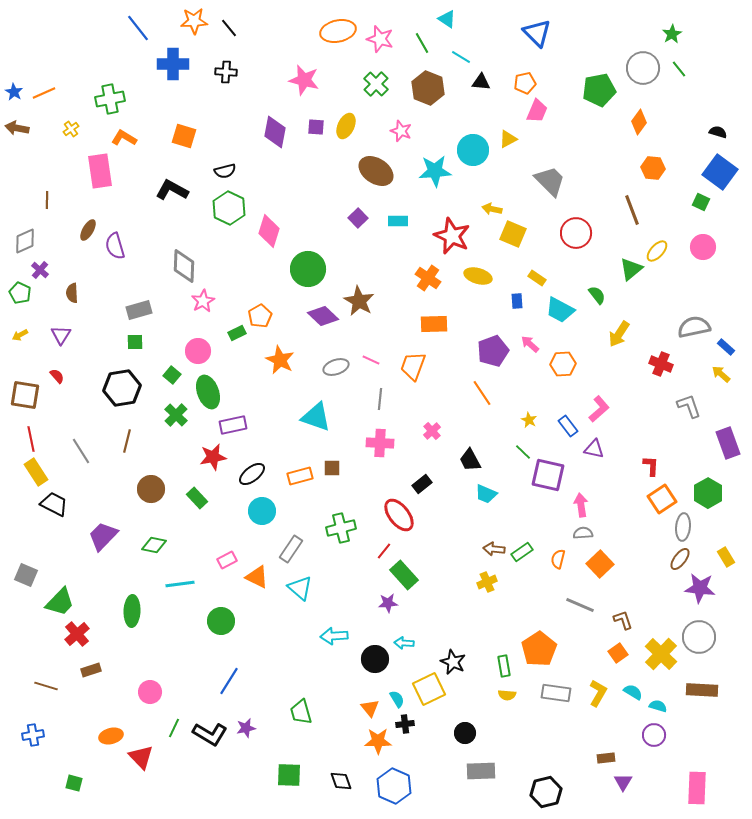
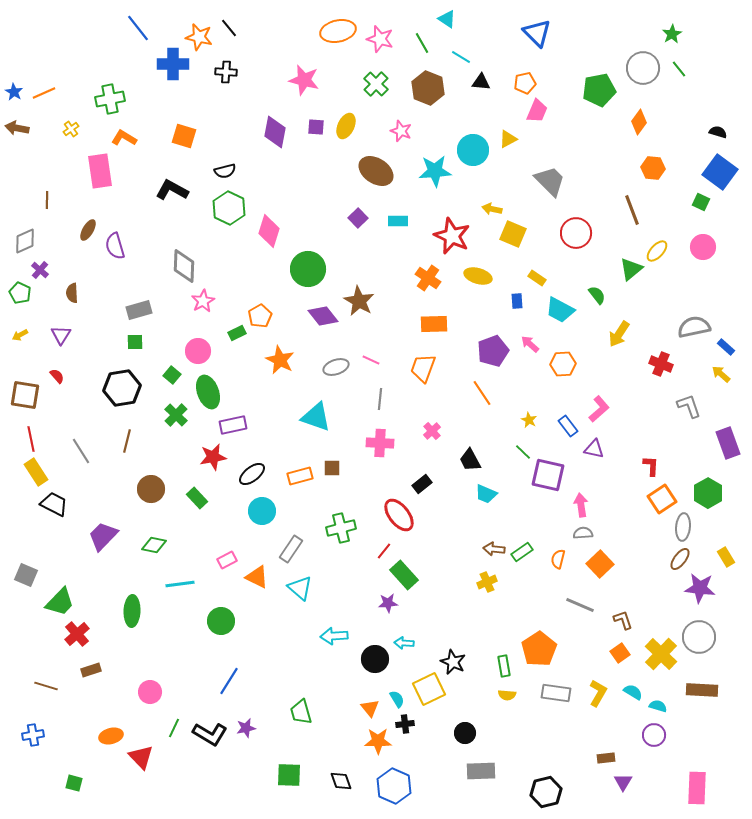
orange star at (194, 21): moved 5 px right, 16 px down; rotated 16 degrees clockwise
purple diamond at (323, 316): rotated 8 degrees clockwise
orange trapezoid at (413, 366): moved 10 px right, 2 px down
orange square at (618, 653): moved 2 px right
